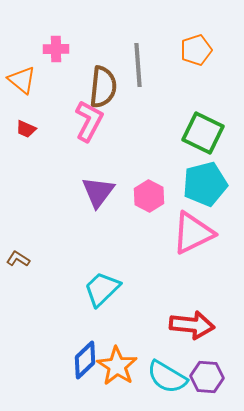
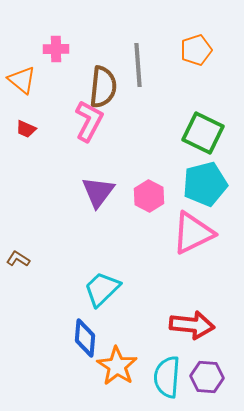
blue diamond: moved 22 px up; rotated 42 degrees counterclockwise
cyan semicircle: rotated 63 degrees clockwise
